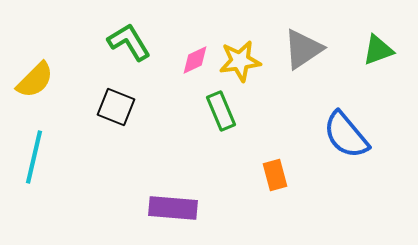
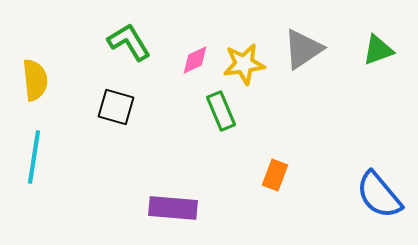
yellow star: moved 4 px right, 3 px down
yellow semicircle: rotated 51 degrees counterclockwise
black square: rotated 6 degrees counterclockwise
blue semicircle: moved 33 px right, 60 px down
cyan line: rotated 4 degrees counterclockwise
orange rectangle: rotated 36 degrees clockwise
